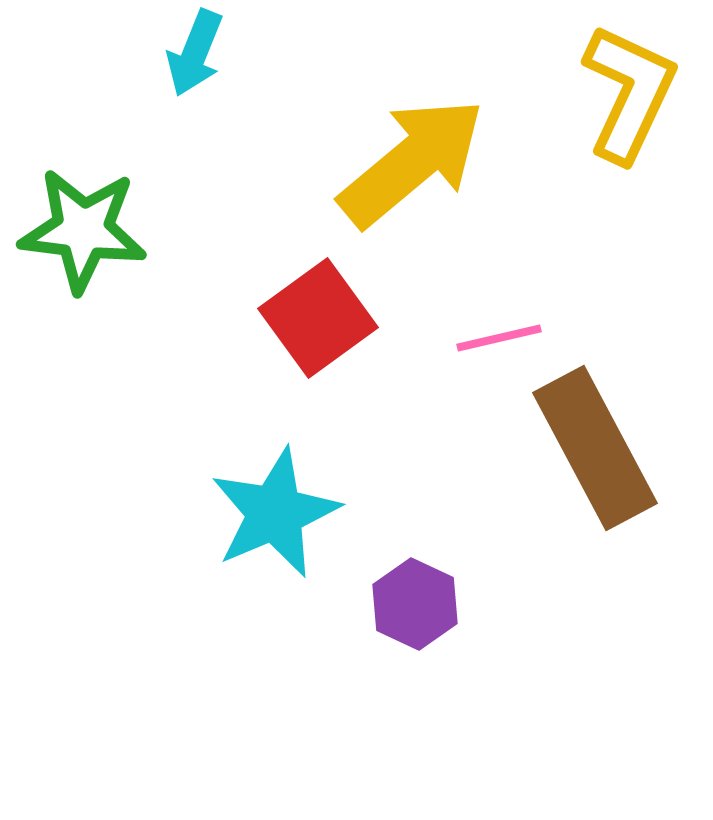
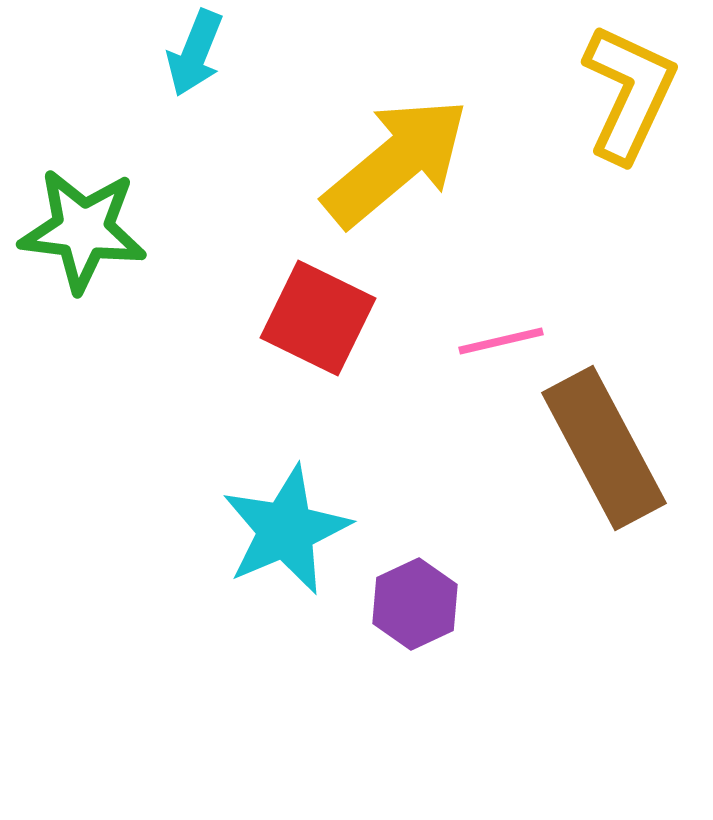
yellow arrow: moved 16 px left
red square: rotated 28 degrees counterclockwise
pink line: moved 2 px right, 3 px down
brown rectangle: moved 9 px right
cyan star: moved 11 px right, 17 px down
purple hexagon: rotated 10 degrees clockwise
